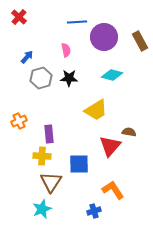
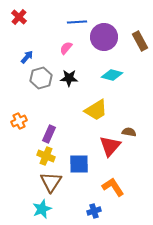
pink semicircle: moved 2 px up; rotated 128 degrees counterclockwise
purple rectangle: rotated 30 degrees clockwise
yellow cross: moved 4 px right; rotated 18 degrees clockwise
orange L-shape: moved 3 px up
